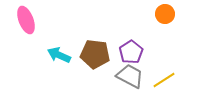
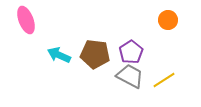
orange circle: moved 3 px right, 6 px down
